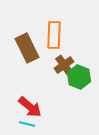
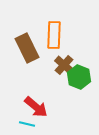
brown cross: rotated 12 degrees counterclockwise
red arrow: moved 6 px right
